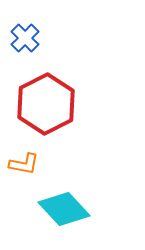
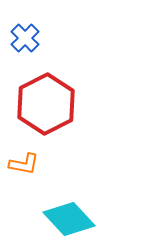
cyan diamond: moved 5 px right, 10 px down
